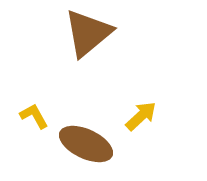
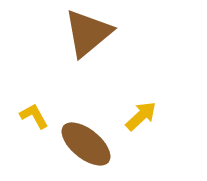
brown ellipse: rotated 14 degrees clockwise
